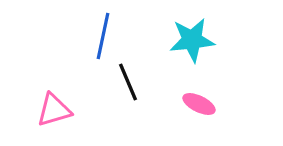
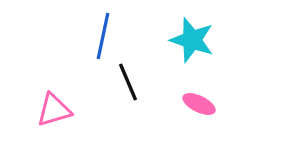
cyan star: rotated 24 degrees clockwise
